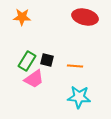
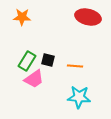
red ellipse: moved 3 px right
black square: moved 1 px right
